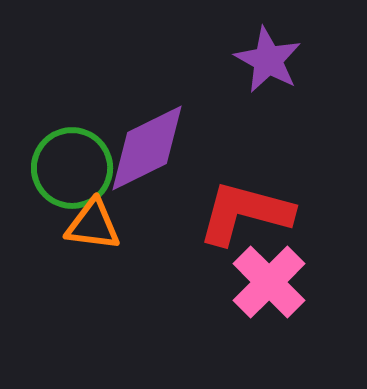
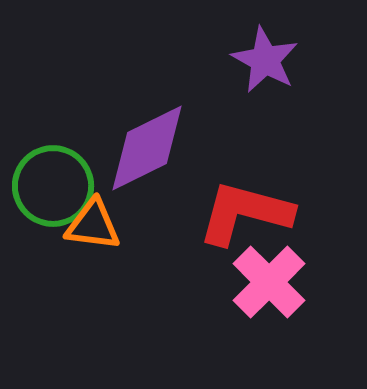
purple star: moved 3 px left
green circle: moved 19 px left, 18 px down
